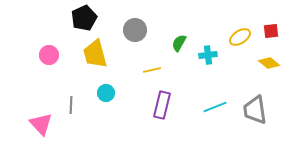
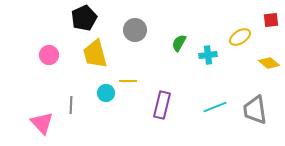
red square: moved 11 px up
yellow line: moved 24 px left, 11 px down; rotated 12 degrees clockwise
pink triangle: moved 1 px right, 1 px up
